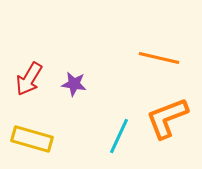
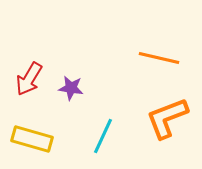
purple star: moved 3 px left, 4 px down
cyan line: moved 16 px left
